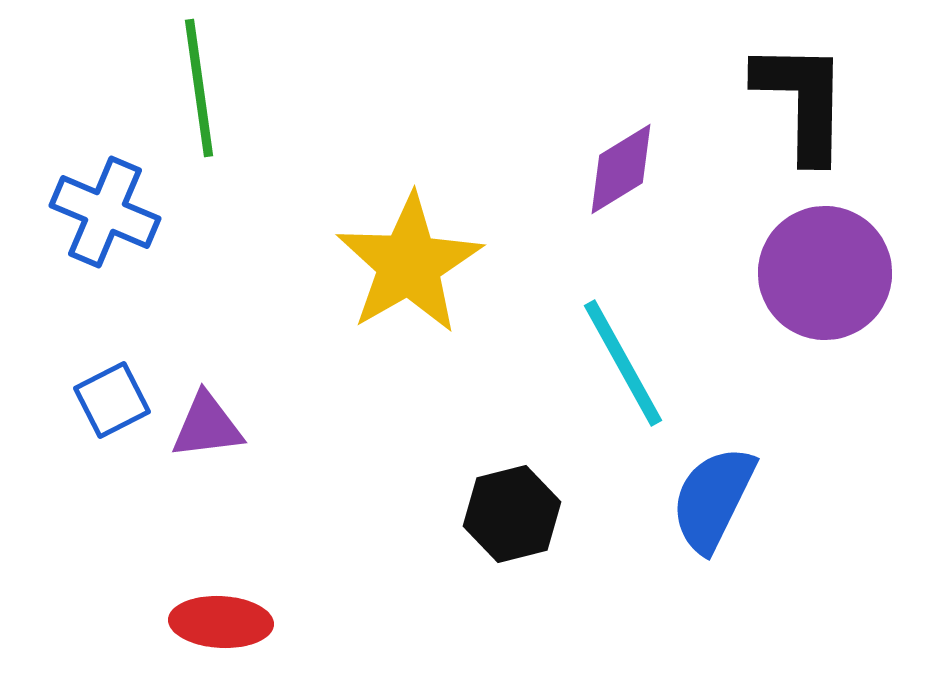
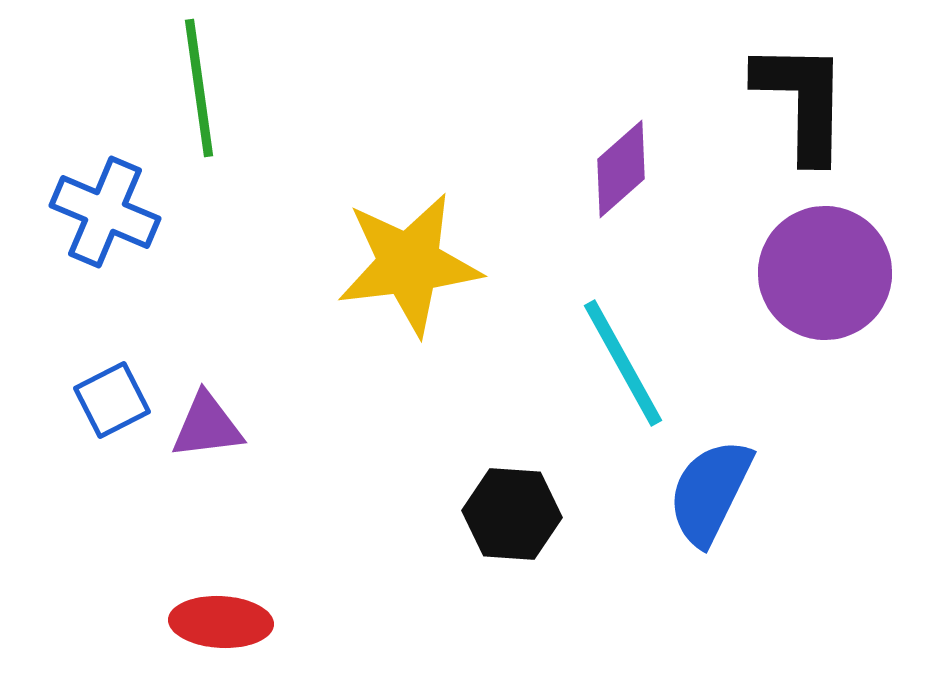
purple diamond: rotated 10 degrees counterclockwise
yellow star: rotated 23 degrees clockwise
blue semicircle: moved 3 px left, 7 px up
black hexagon: rotated 18 degrees clockwise
